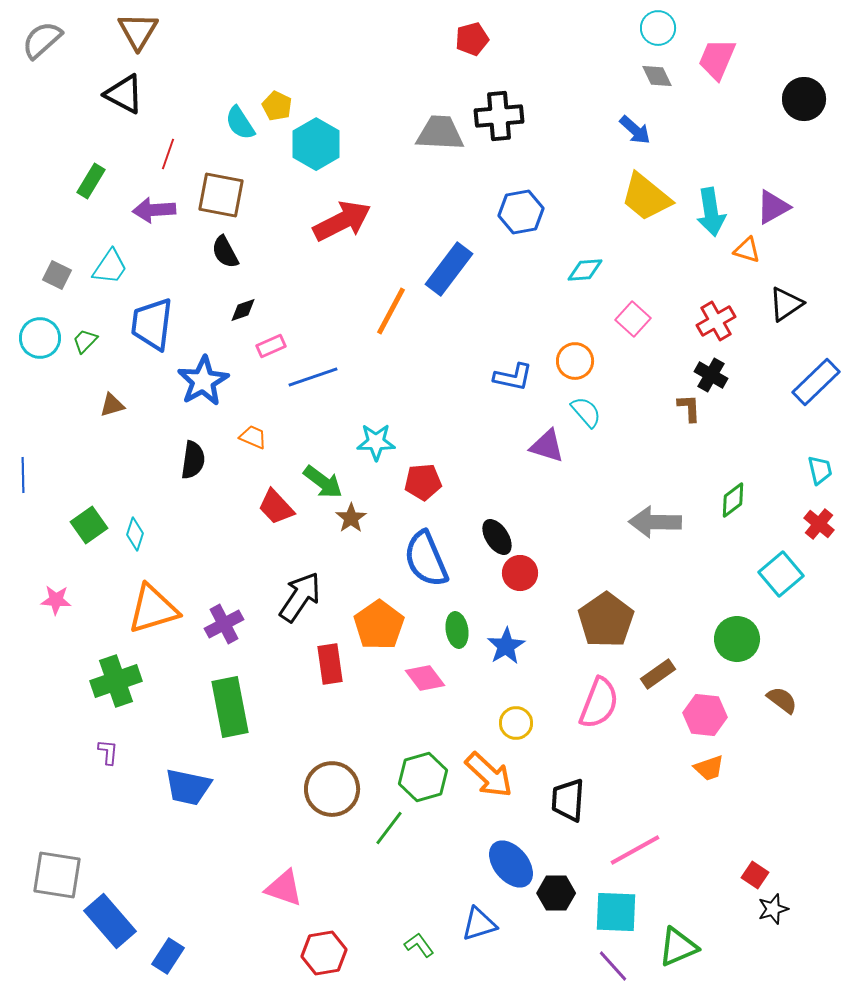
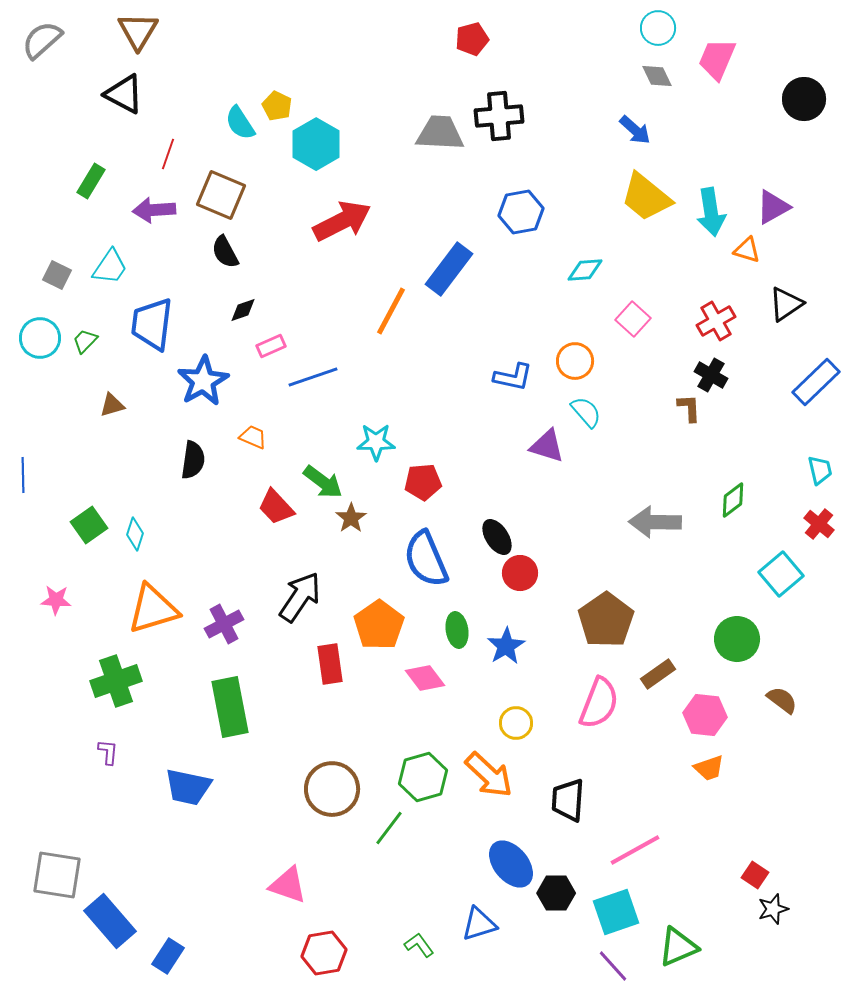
brown square at (221, 195): rotated 12 degrees clockwise
pink triangle at (284, 888): moved 4 px right, 3 px up
cyan square at (616, 912): rotated 21 degrees counterclockwise
